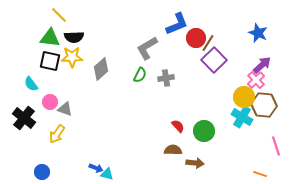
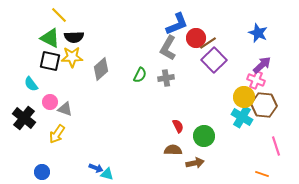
green triangle: rotated 20 degrees clockwise
brown line: rotated 24 degrees clockwise
gray L-shape: moved 21 px right; rotated 30 degrees counterclockwise
pink cross: rotated 24 degrees counterclockwise
red semicircle: rotated 16 degrees clockwise
green circle: moved 5 px down
brown arrow: rotated 18 degrees counterclockwise
orange line: moved 2 px right
